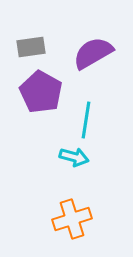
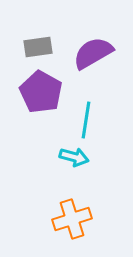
gray rectangle: moved 7 px right
